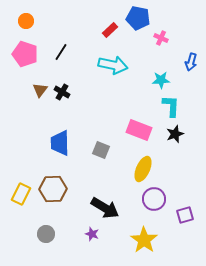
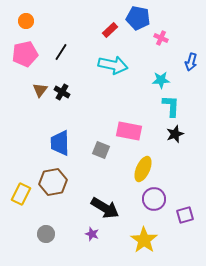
pink pentagon: rotated 30 degrees counterclockwise
pink rectangle: moved 10 px left, 1 px down; rotated 10 degrees counterclockwise
brown hexagon: moved 7 px up; rotated 8 degrees counterclockwise
